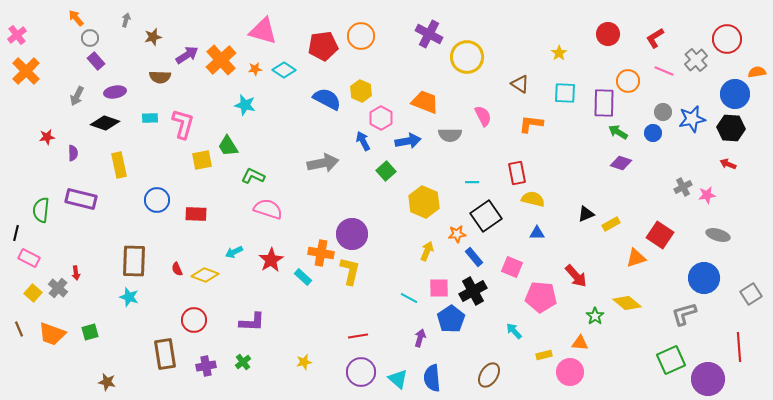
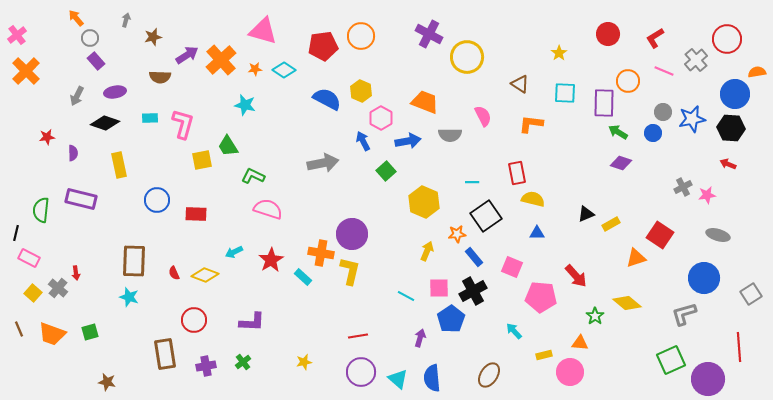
red semicircle at (177, 269): moved 3 px left, 4 px down
cyan line at (409, 298): moved 3 px left, 2 px up
